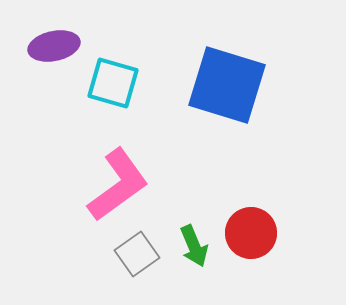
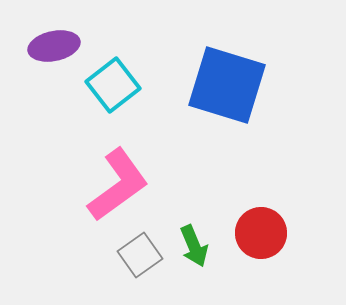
cyan square: moved 2 px down; rotated 36 degrees clockwise
red circle: moved 10 px right
gray square: moved 3 px right, 1 px down
